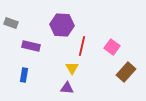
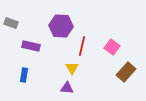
purple hexagon: moved 1 px left, 1 px down
